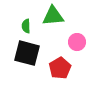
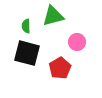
green triangle: rotated 10 degrees counterclockwise
